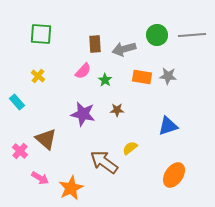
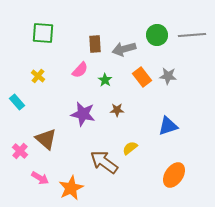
green square: moved 2 px right, 1 px up
pink semicircle: moved 3 px left, 1 px up
orange rectangle: rotated 42 degrees clockwise
